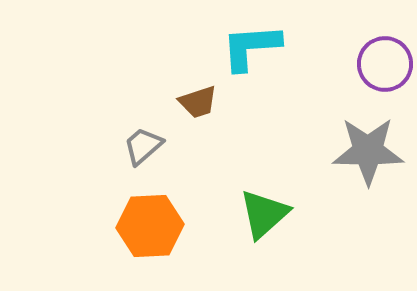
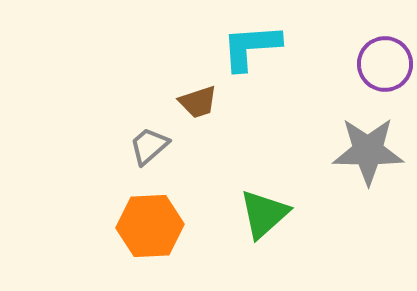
gray trapezoid: moved 6 px right
